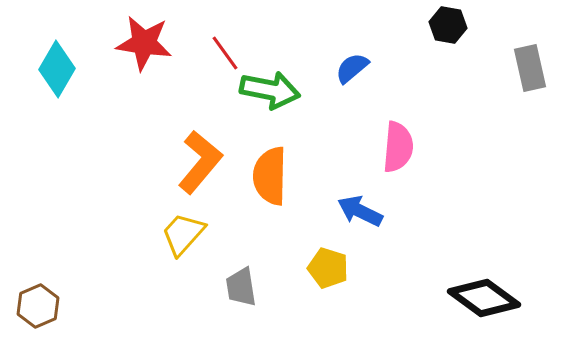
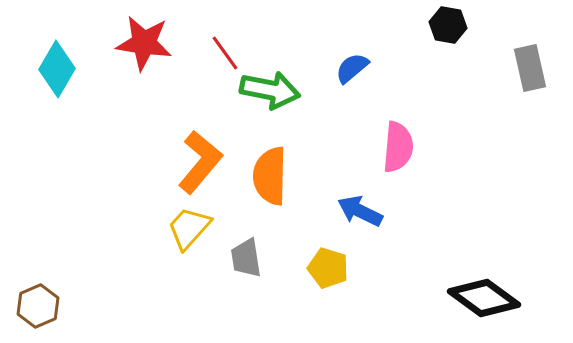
yellow trapezoid: moved 6 px right, 6 px up
gray trapezoid: moved 5 px right, 29 px up
